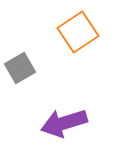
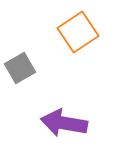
purple arrow: rotated 27 degrees clockwise
